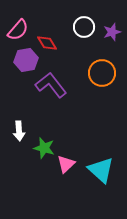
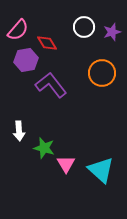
pink triangle: rotated 18 degrees counterclockwise
